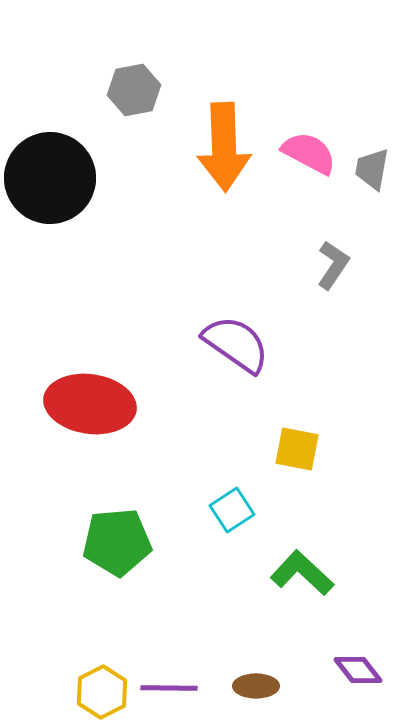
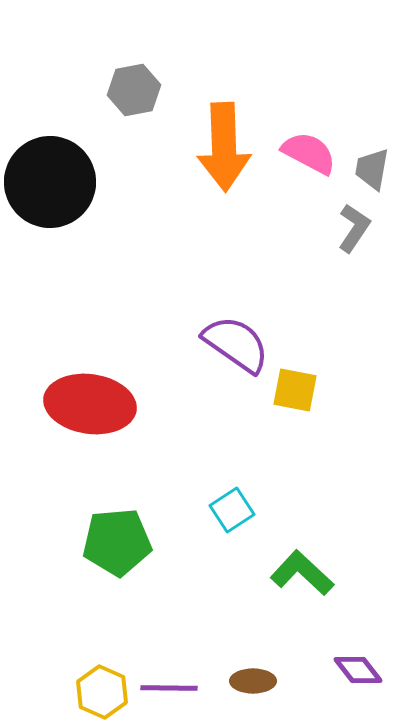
black circle: moved 4 px down
gray L-shape: moved 21 px right, 37 px up
yellow square: moved 2 px left, 59 px up
brown ellipse: moved 3 px left, 5 px up
yellow hexagon: rotated 9 degrees counterclockwise
